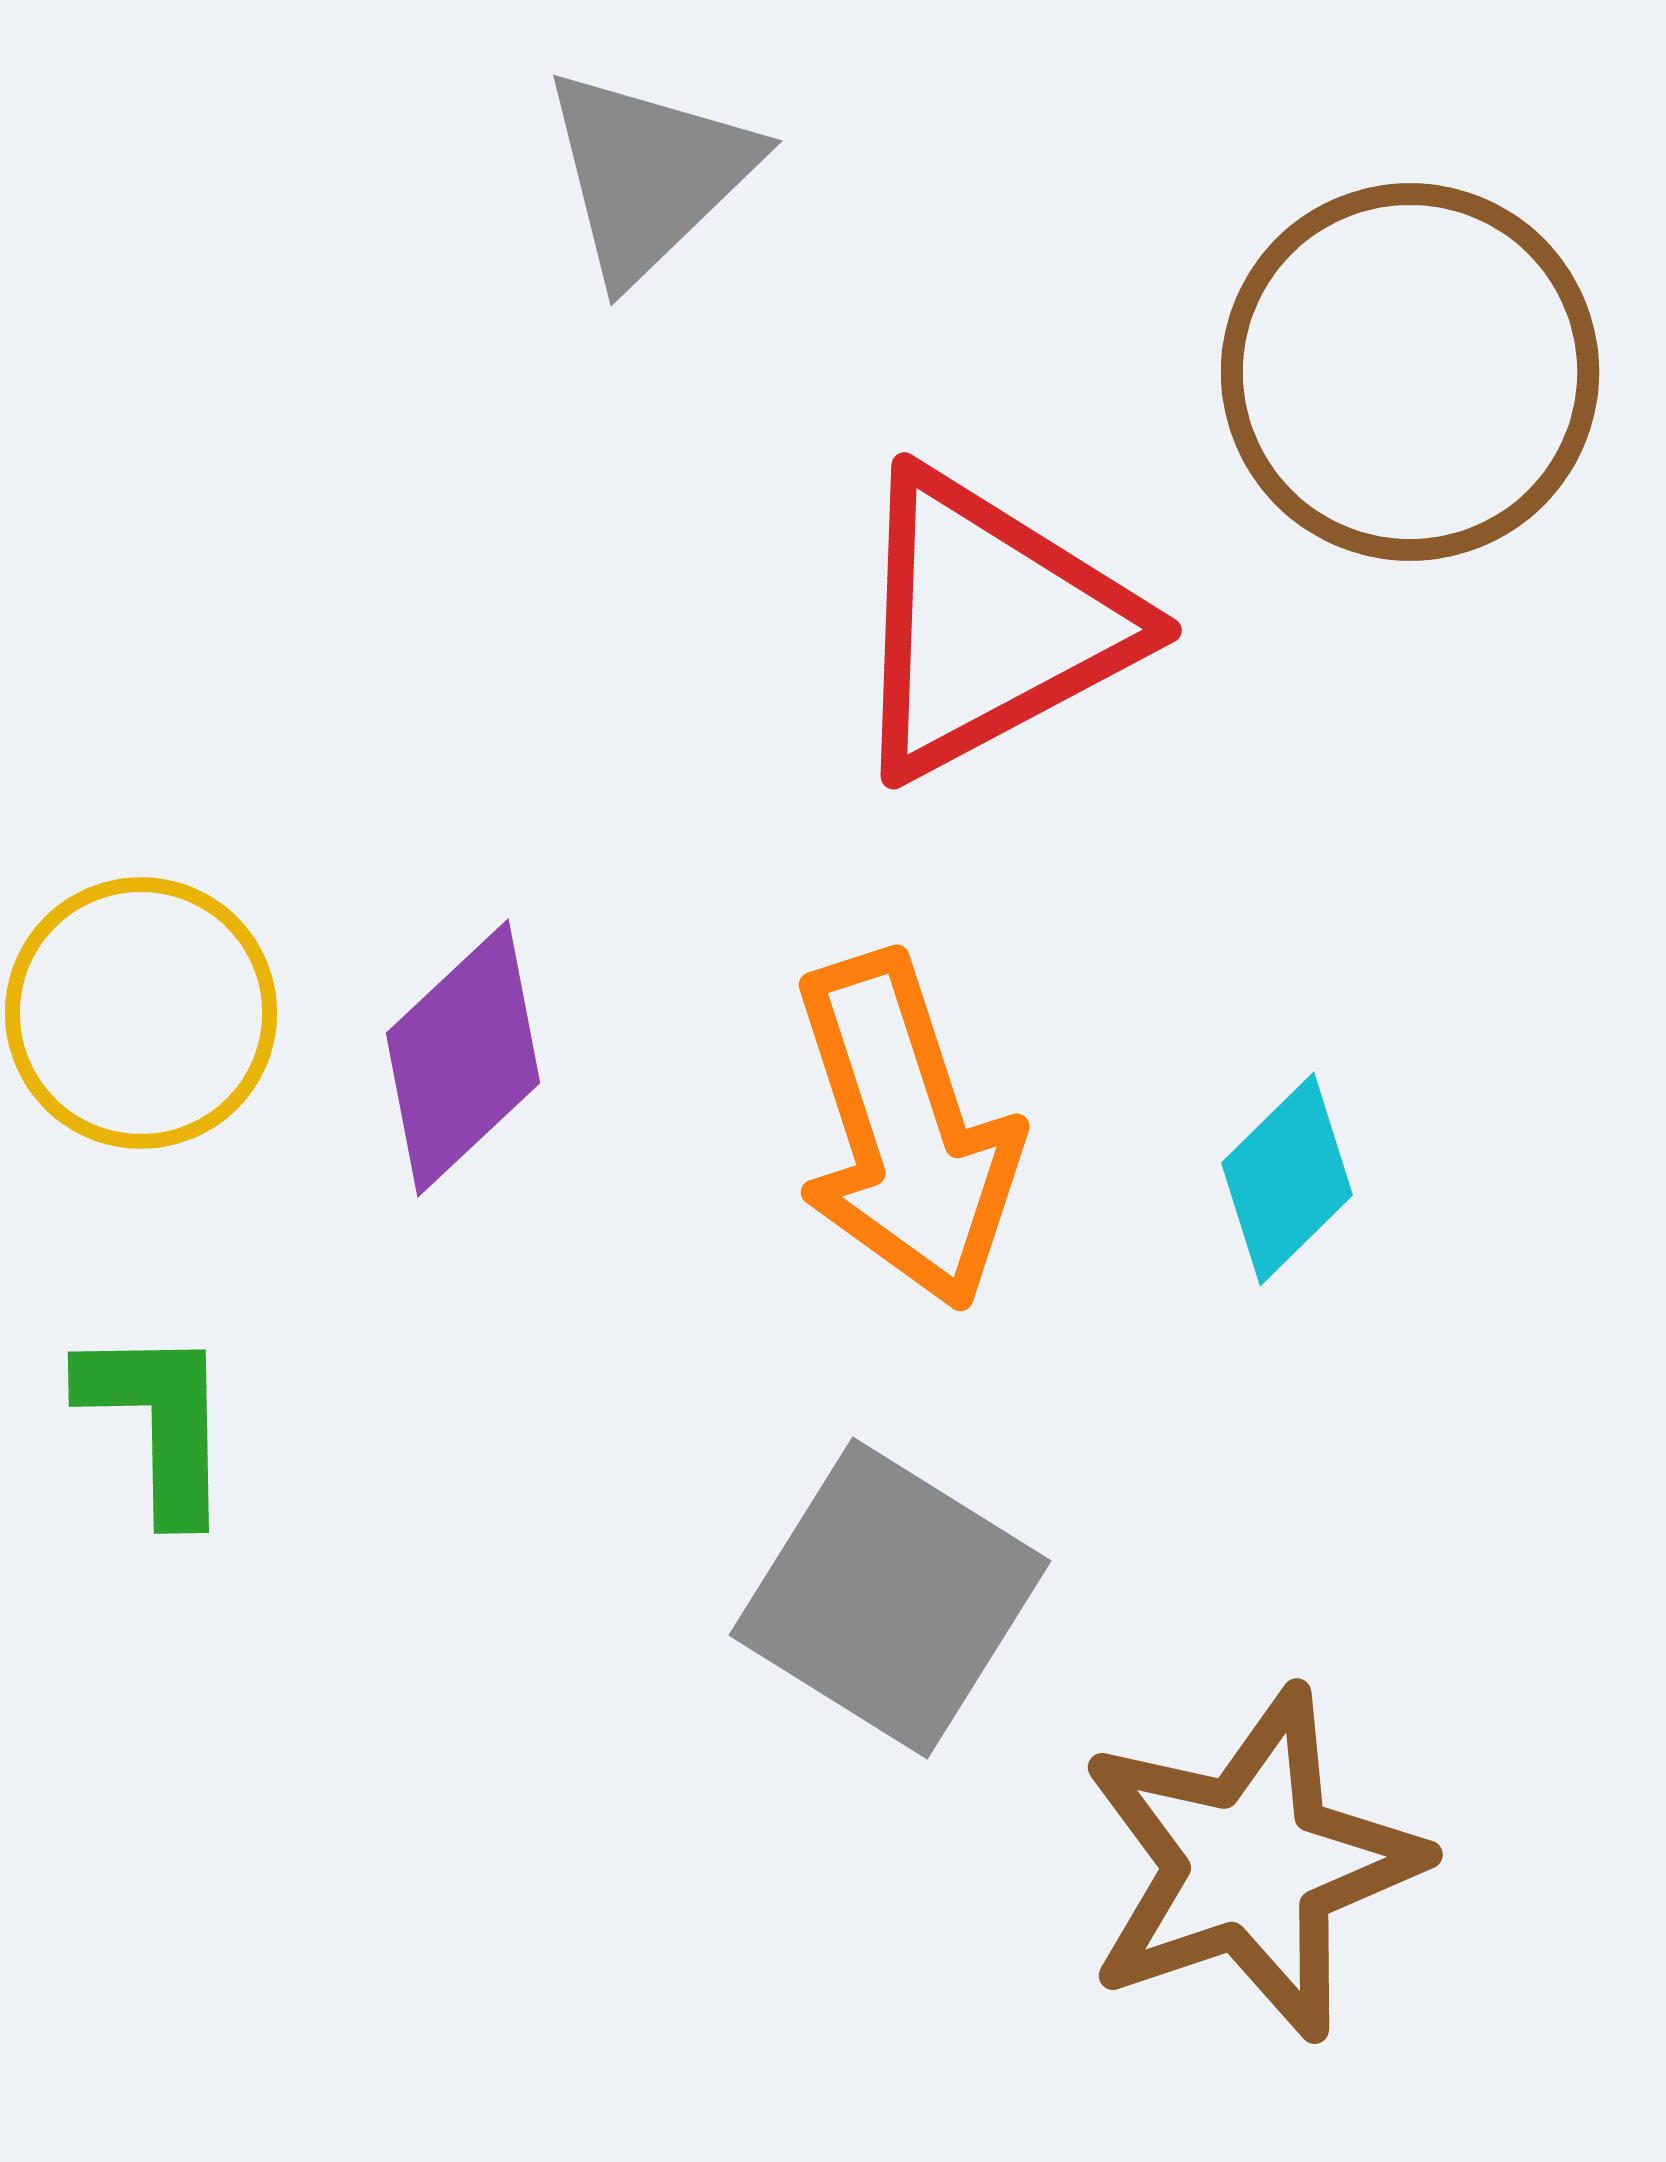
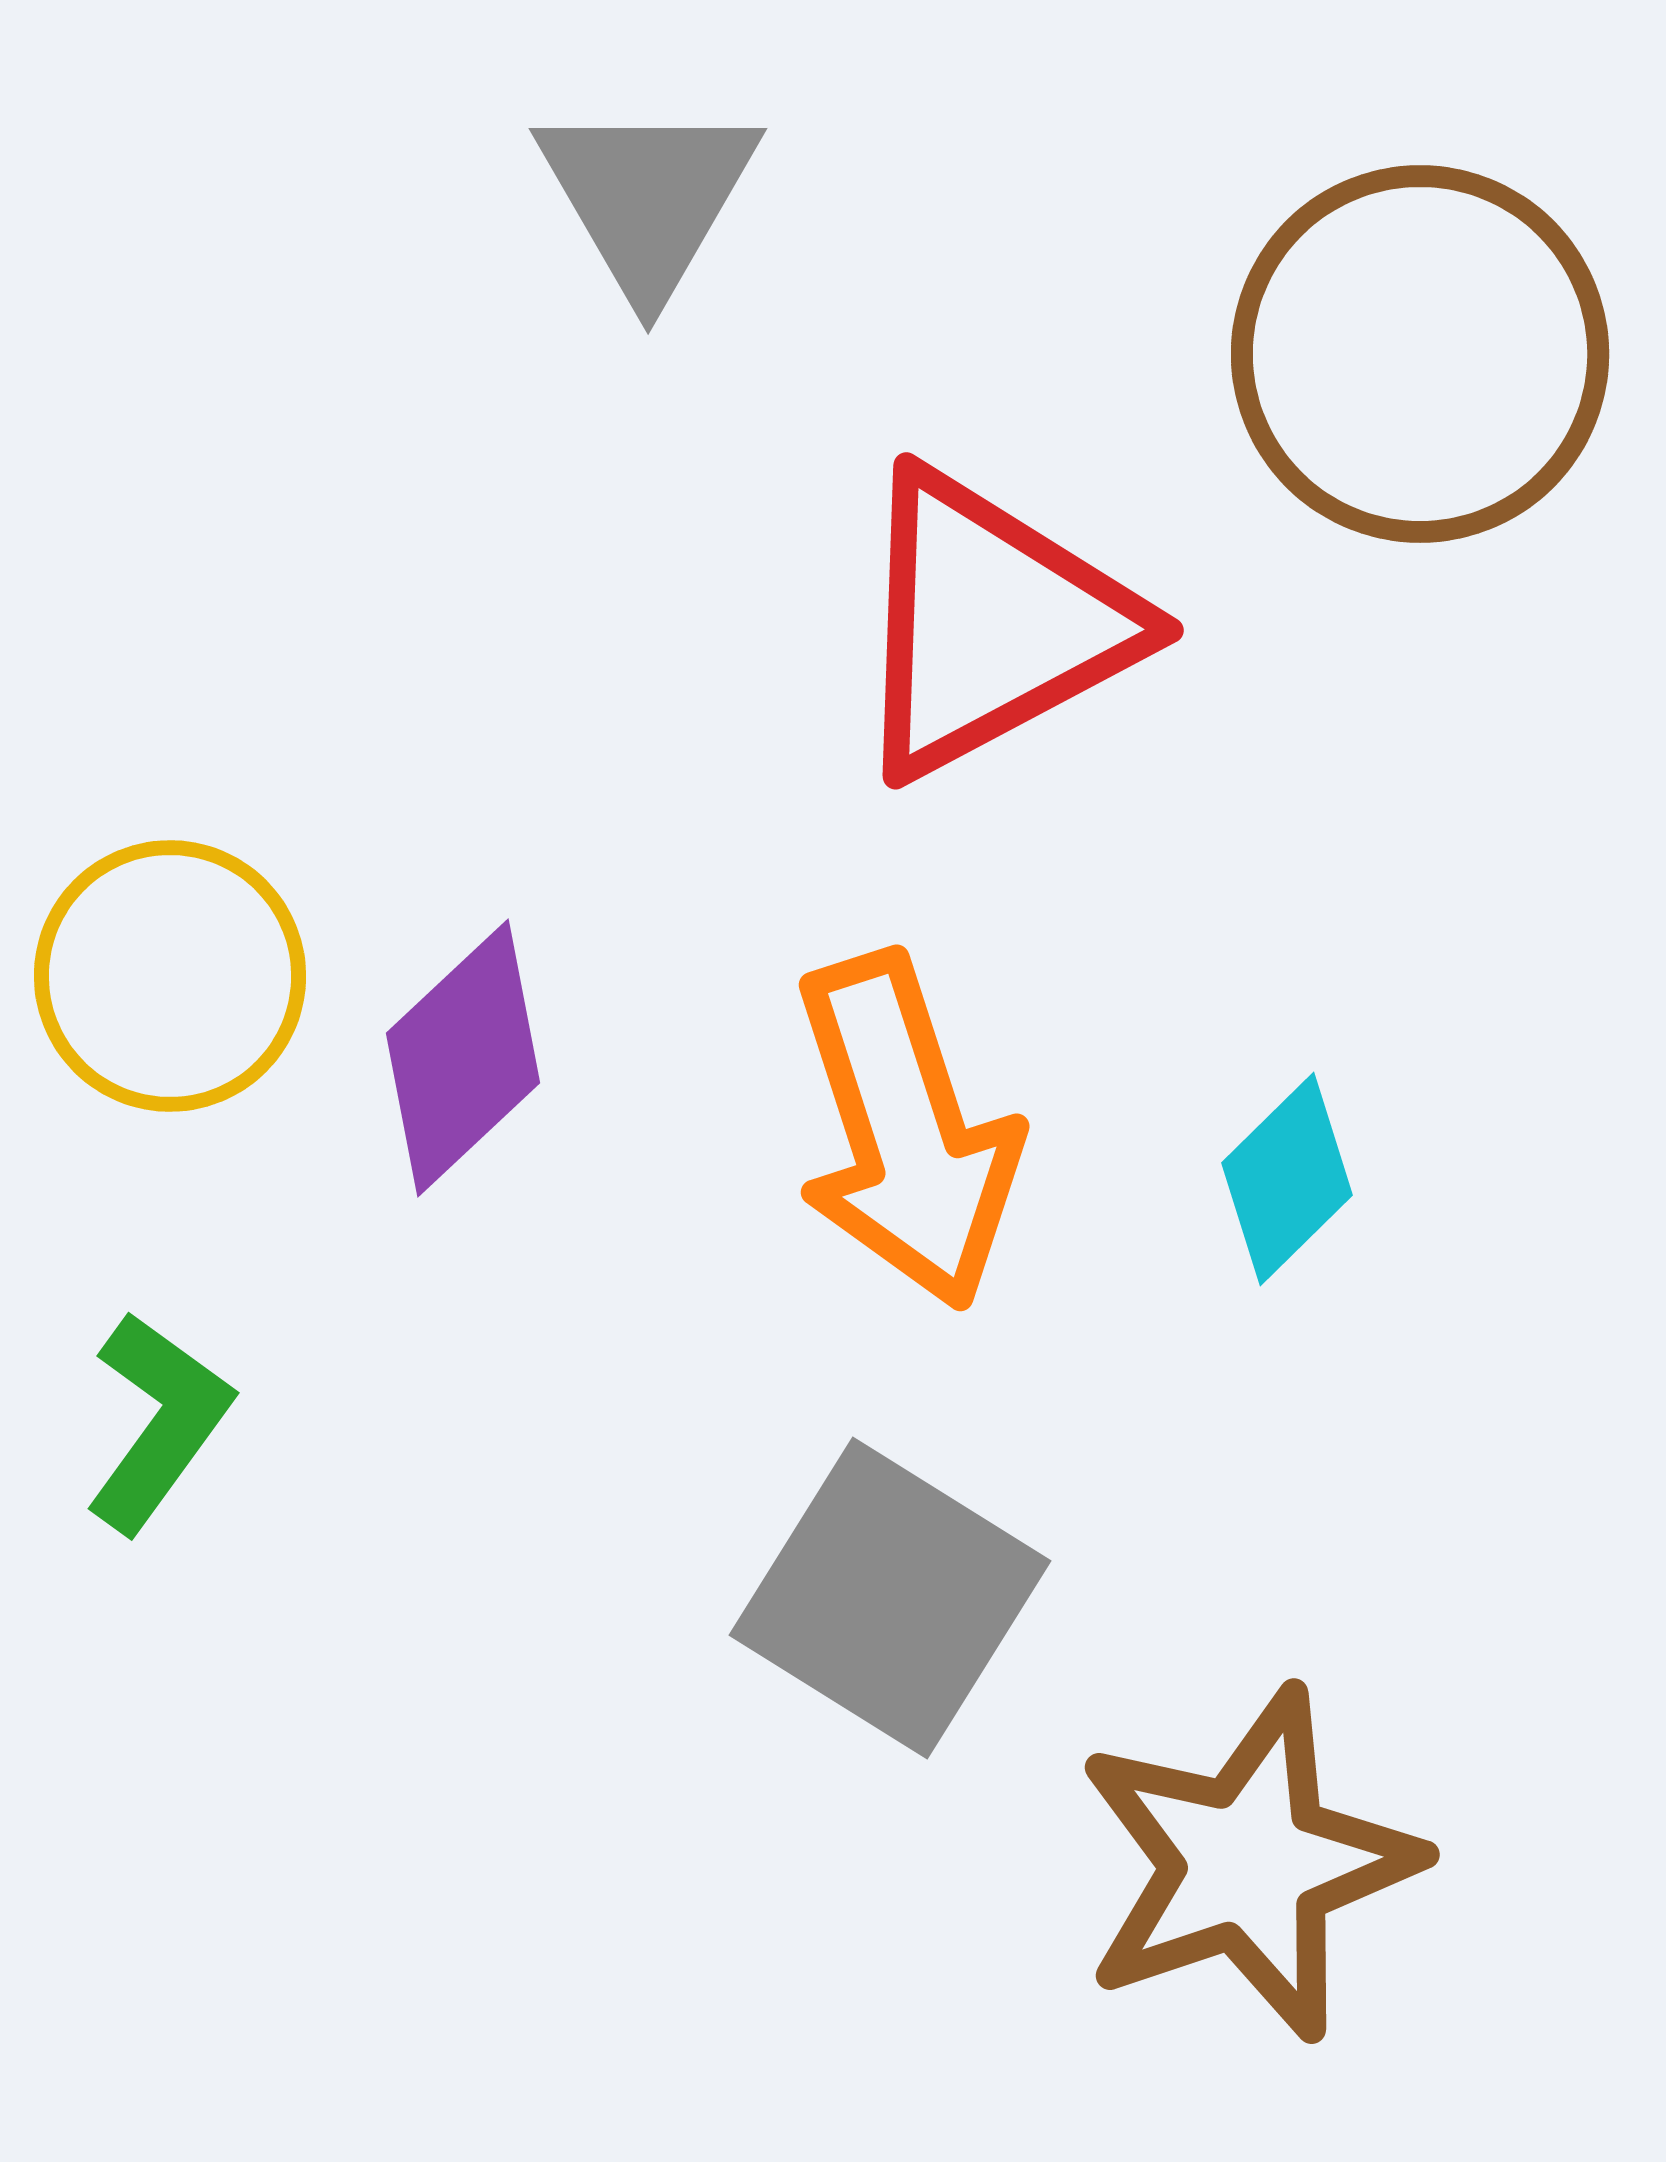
gray triangle: moved 1 px left, 23 px down; rotated 16 degrees counterclockwise
brown circle: moved 10 px right, 18 px up
red triangle: moved 2 px right
yellow circle: moved 29 px right, 37 px up
green L-shape: rotated 37 degrees clockwise
brown star: moved 3 px left
